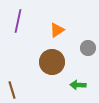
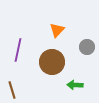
purple line: moved 29 px down
orange triangle: rotated 14 degrees counterclockwise
gray circle: moved 1 px left, 1 px up
green arrow: moved 3 px left
